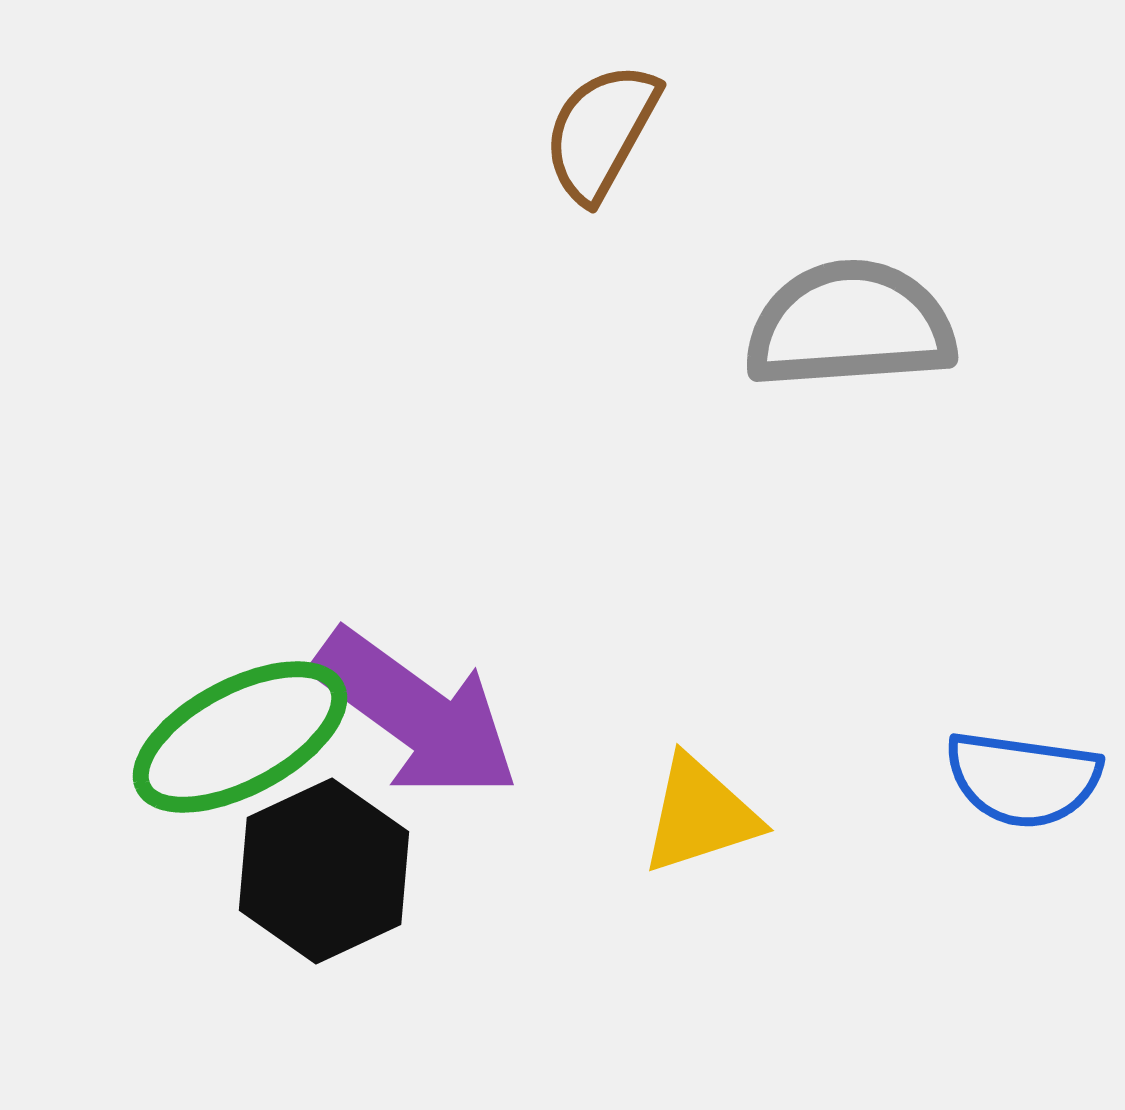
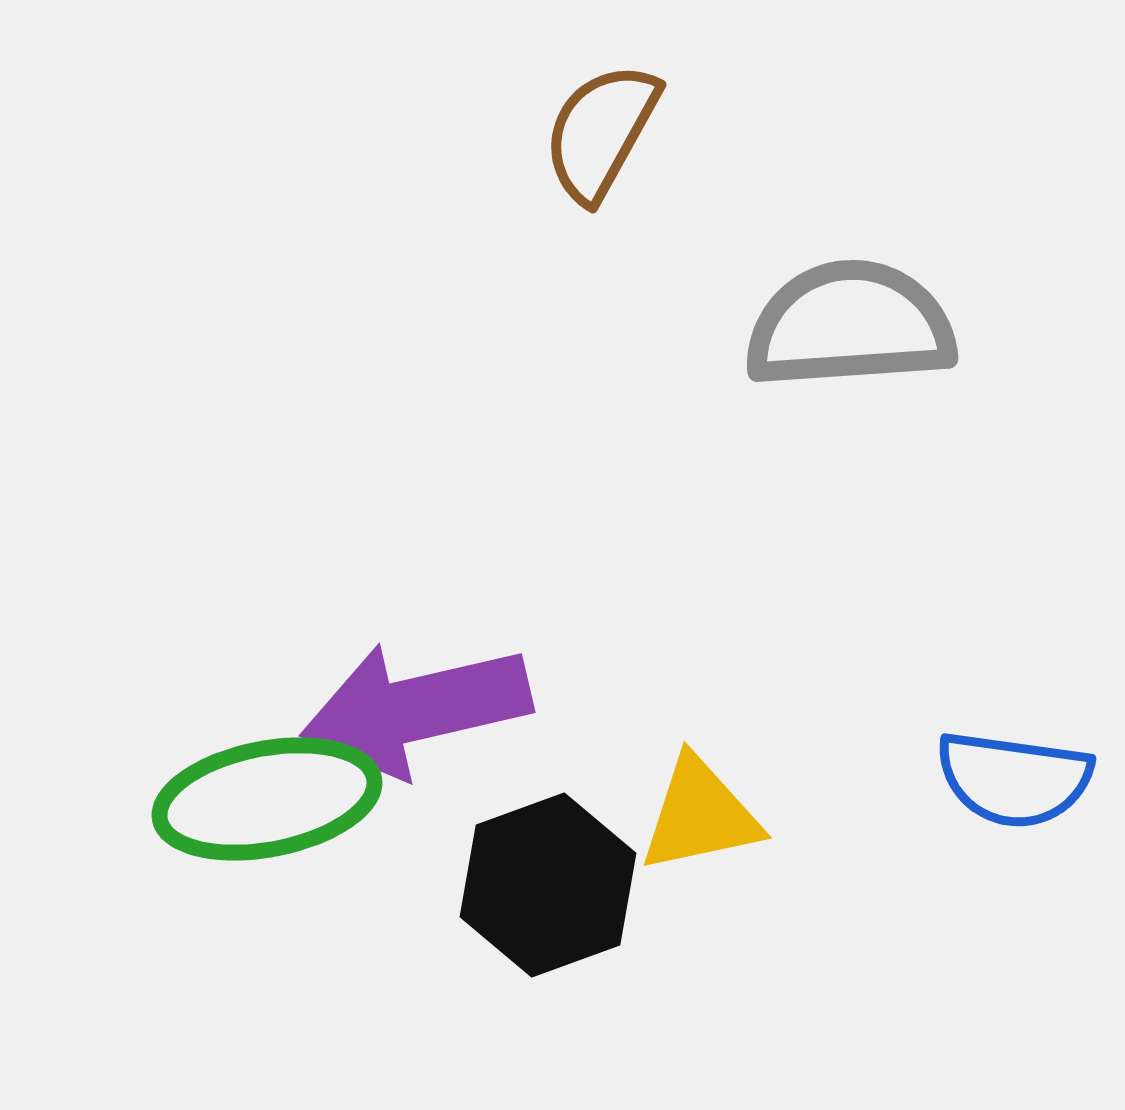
purple arrow: moved 5 px up; rotated 131 degrees clockwise
green ellipse: moved 27 px right, 62 px down; rotated 17 degrees clockwise
blue semicircle: moved 9 px left
yellow triangle: rotated 6 degrees clockwise
black hexagon: moved 224 px right, 14 px down; rotated 5 degrees clockwise
